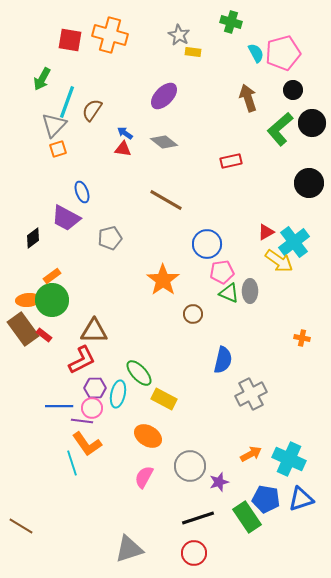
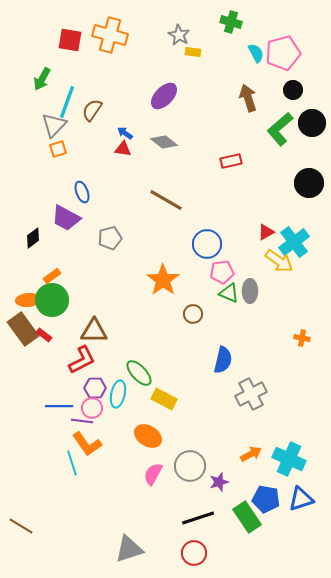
pink semicircle at (144, 477): moved 9 px right, 3 px up
